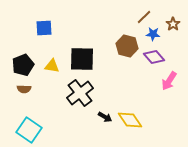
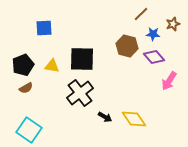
brown line: moved 3 px left, 3 px up
brown star: rotated 16 degrees clockwise
brown semicircle: moved 2 px right, 1 px up; rotated 32 degrees counterclockwise
yellow diamond: moved 4 px right, 1 px up
